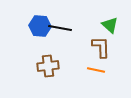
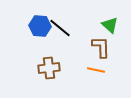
black line: rotated 30 degrees clockwise
brown cross: moved 1 px right, 2 px down
